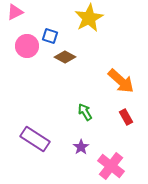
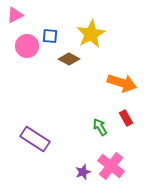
pink triangle: moved 3 px down
yellow star: moved 2 px right, 16 px down
blue square: rotated 14 degrees counterclockwise
brown diamond: moved 4 px right, 2 px down
orange arrow: moved 1 px right, 2 px down; rotated 24 degrees counterclockwise
green arrow: moved 15 px right, 15 px down
red rectangle: moved 1 px down
purple star: moved 2 px right, 25 px down; rotated 14 degrees clockwise
